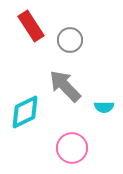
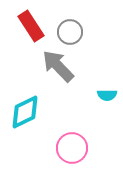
gray circle: moved 8 px up
gray arrow: moved 7 px left, 20 px up
cyan semicircle: moved 3 px right, 12 px up
